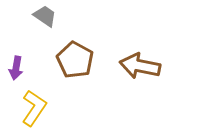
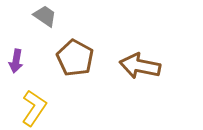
brown pentagon: moved 2 px up
purple arrow: moved 7 px up
